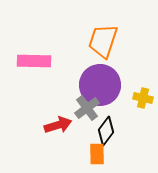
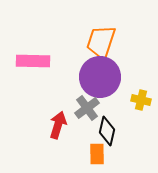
orange trapezoid: moved 2 px left, 1 px down
pink rectangle: moved 1 px left
purple circle: moved 8 px up
yellow cross: moved 2 px left, 2 px down
red arrow: rotated 56 degrees counterclockwise
black diamond: moved 1 px right; rotated 24 degrees counterclockwise
